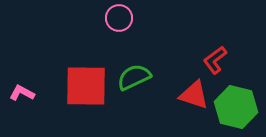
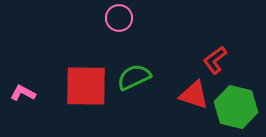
pink L-shape: moved 1 px right
